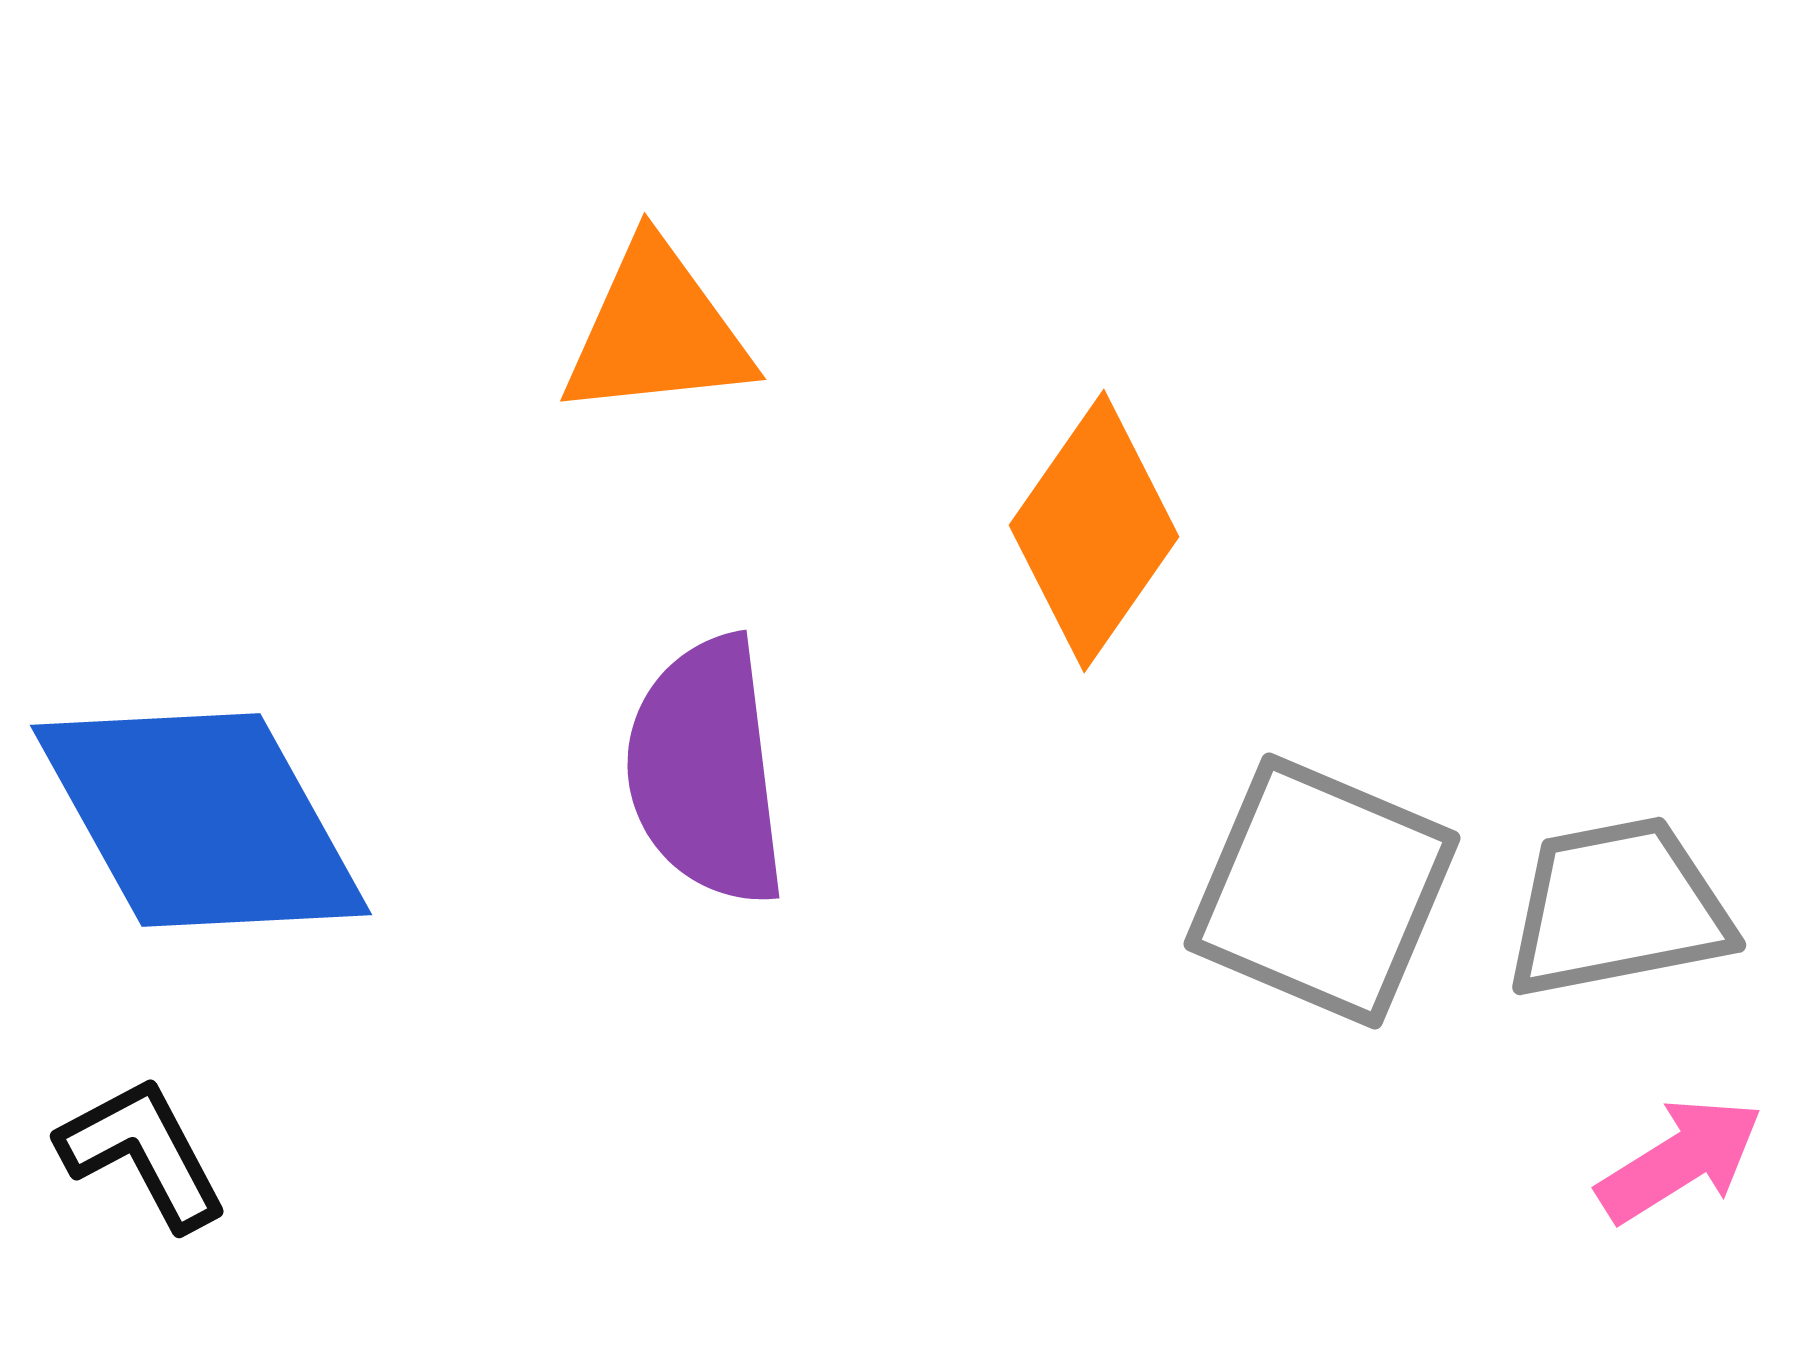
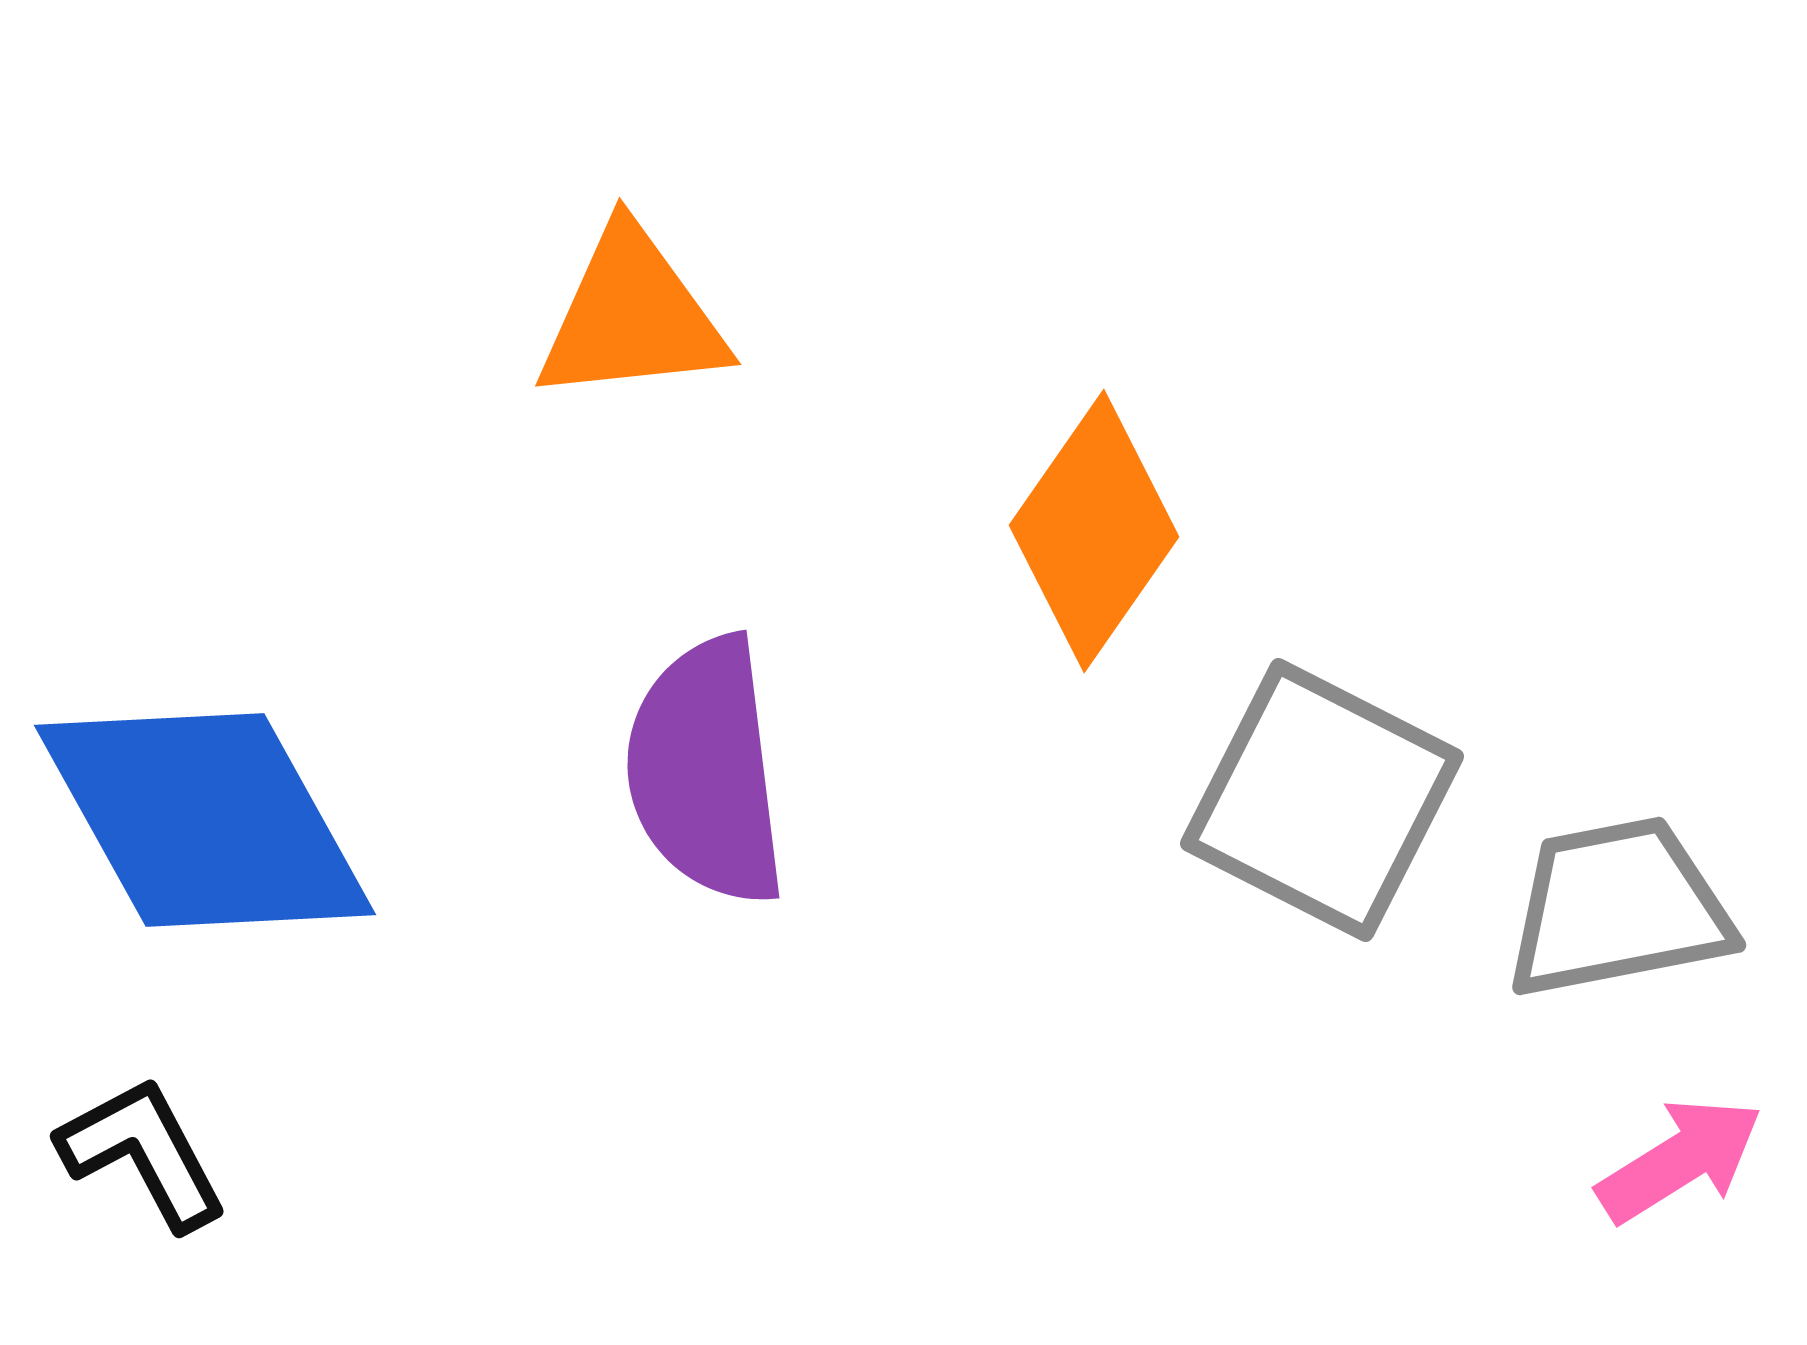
orange triangle: moved 25 px left, 15 px up
blue diamond: moved 4 px right
gray square: moved 91 px up; rotated 4 degrees clockwise
